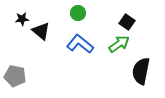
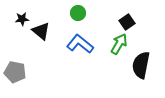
black square: rotated 21 degrees clockwise
green arrow: rotated 25 degrees counterclockwise
black semicircle: moved 6 px up
gray pentagon: moved 4 px up
